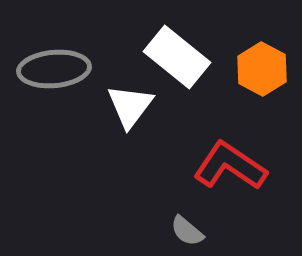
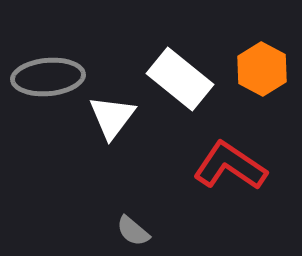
white rectangle: moved 3 px right, 22 px down
gray ellipse: moved 6 px left, 8 px down
white triangle: moved 18 px left, 11 px down
gray semicircle: moved 54 px left
